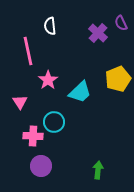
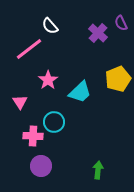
white semicircle: rotated 36 degrees counterclockwise
pink line: moved 1 px right, 2 px up; rotated 64 degrees clockwise
